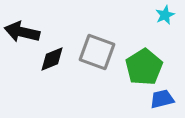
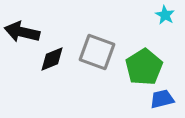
cyan star: rotated 18 degrees counterclockwise
